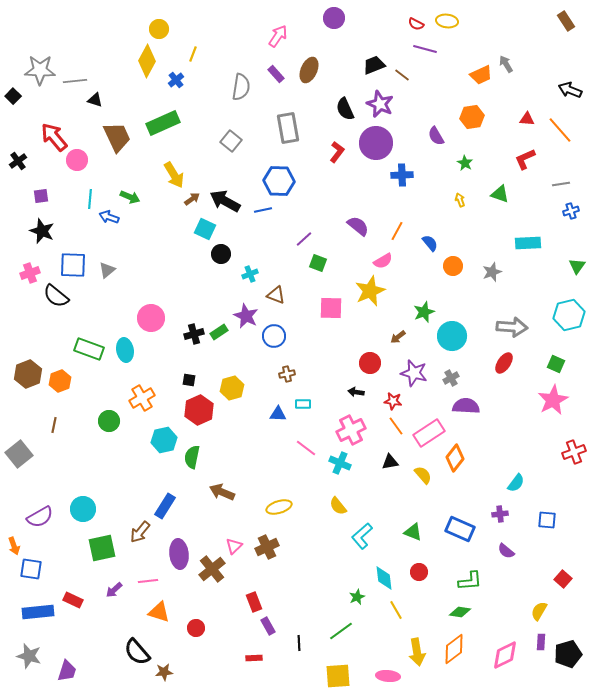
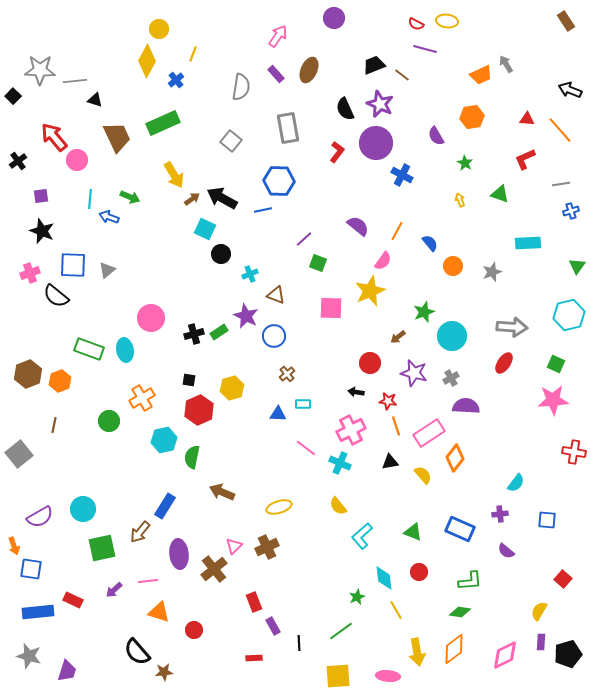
blue cross at (402, 175): rotated 30 degrees clockwise
black arrow at (225, 201): moved 3 px left, 3 px up
pink semicircle at (383, 261): rotated 24 degrees counterclockwise
brown cross at (287, 374): rotated 28 degrees counterclockwise
pink star at (553, 400): rotated 24 degrees clockwise
red star at (393, 401): moved 5 px left
orange line at (396, 426): rotated 18 degrees clockwise
red cross at (574, 452): rotated 30 degrees clockwise
brown cross at (212, 569): moved 2 px right
purple rectangle at (268, 626): moved 5 px right
red circle at (196, 628): moved 2 px left, 2 px down
